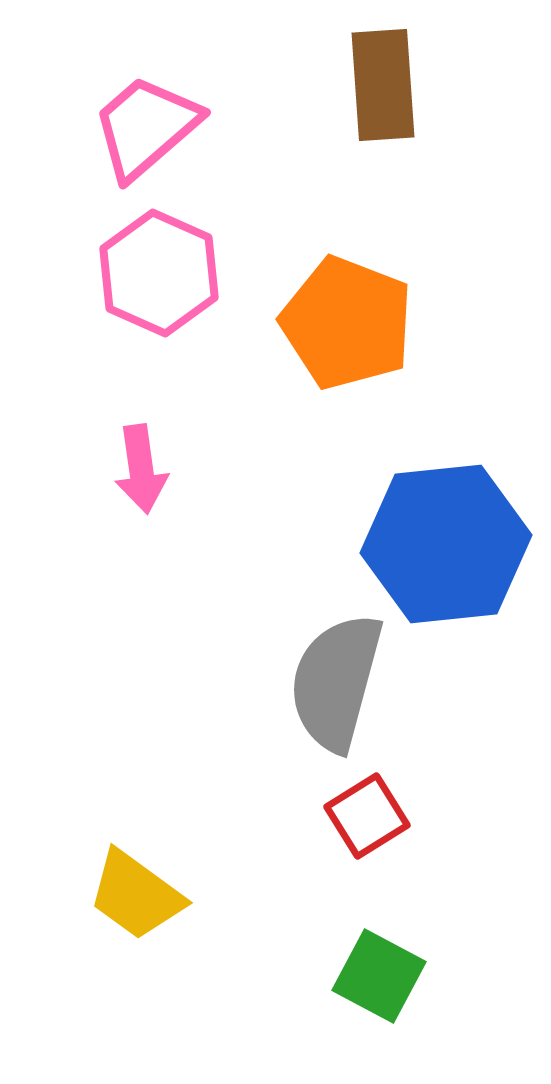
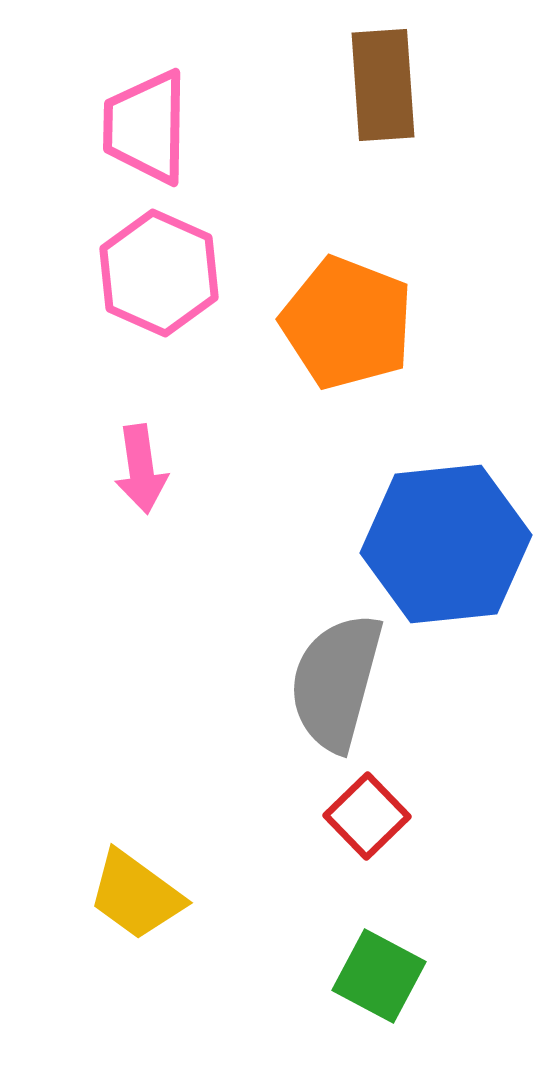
pink trapezoid: rotated 48 degrees counterclockwise
red square: rotated 12 degrees counterclockwise
